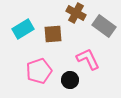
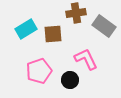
brown cross: rotated 36 degrees counterclockwise
cyan rectangle: moved 3 px right
pink L-shape: moved 2 px left
